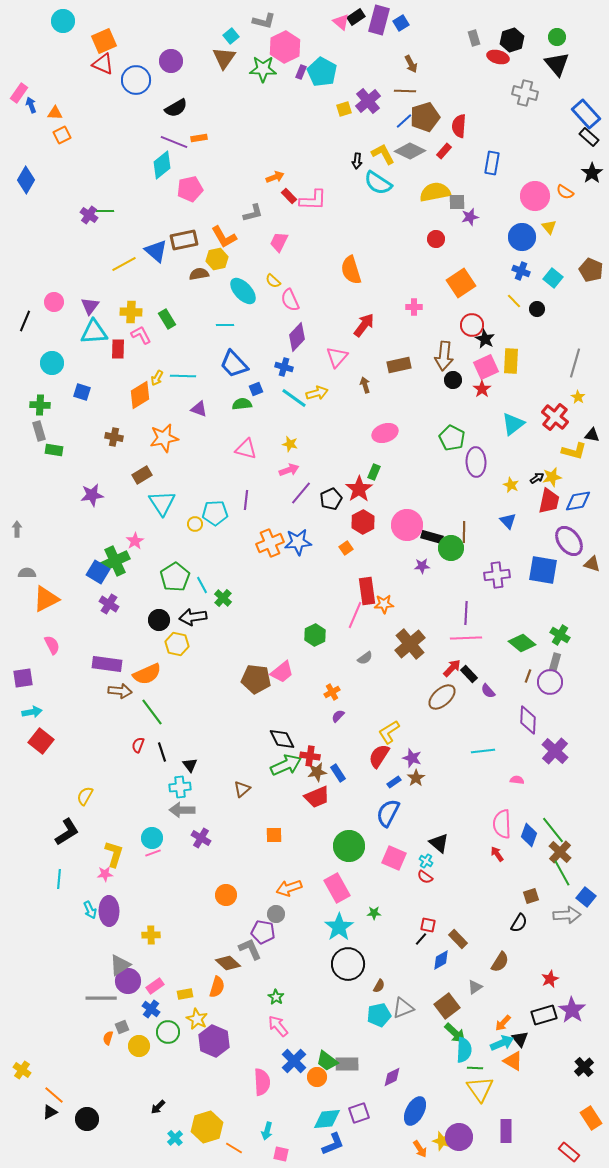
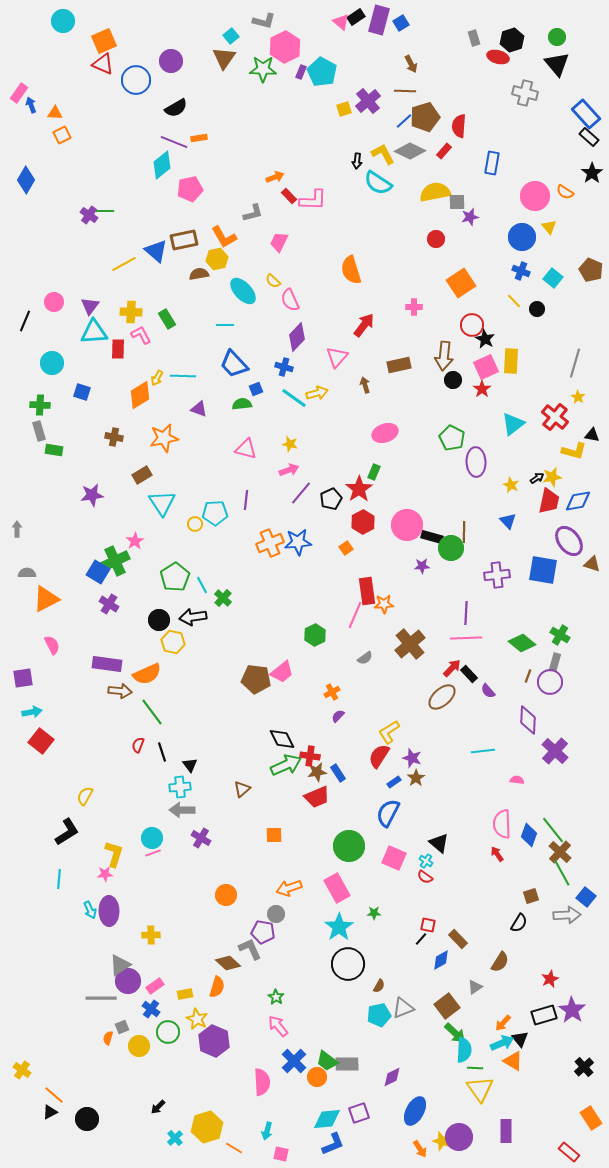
yellow hexagon at (177, 644): moved 4 px left, 2 px up
